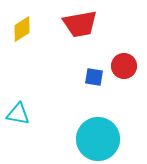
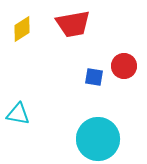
red trapezoid: moved 7 px left
